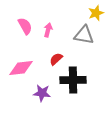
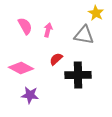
yellow star: rotated 21 degrees counterclockwise
pink diamond: rotated 35 degrees clockwise
black cross: moved 5 px right, 5 px up
purple star: moved 12 px left, 2 px down
